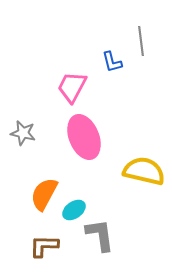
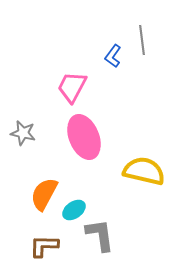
gray line: moved 1 px right, 1 px up
blue L-shape: moved 1 px right, 6 px up; rotated 50 degrees clockwise
